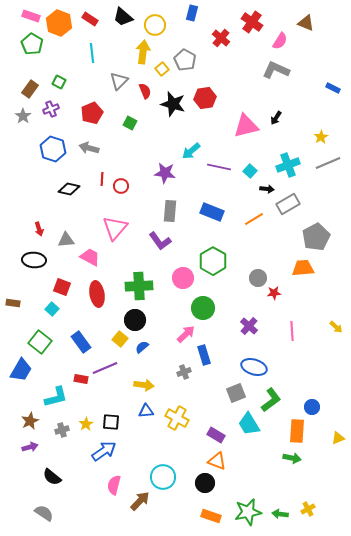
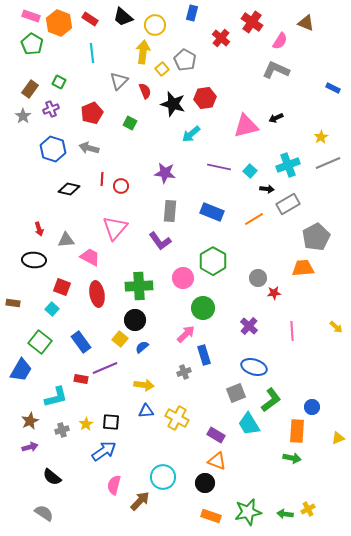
black arrow at (276, 118): rotated 32 degrees clockwise
cyan arrow at (191, 151): moved 17 px up
green arrow at (280, 514): moved 5 px right
